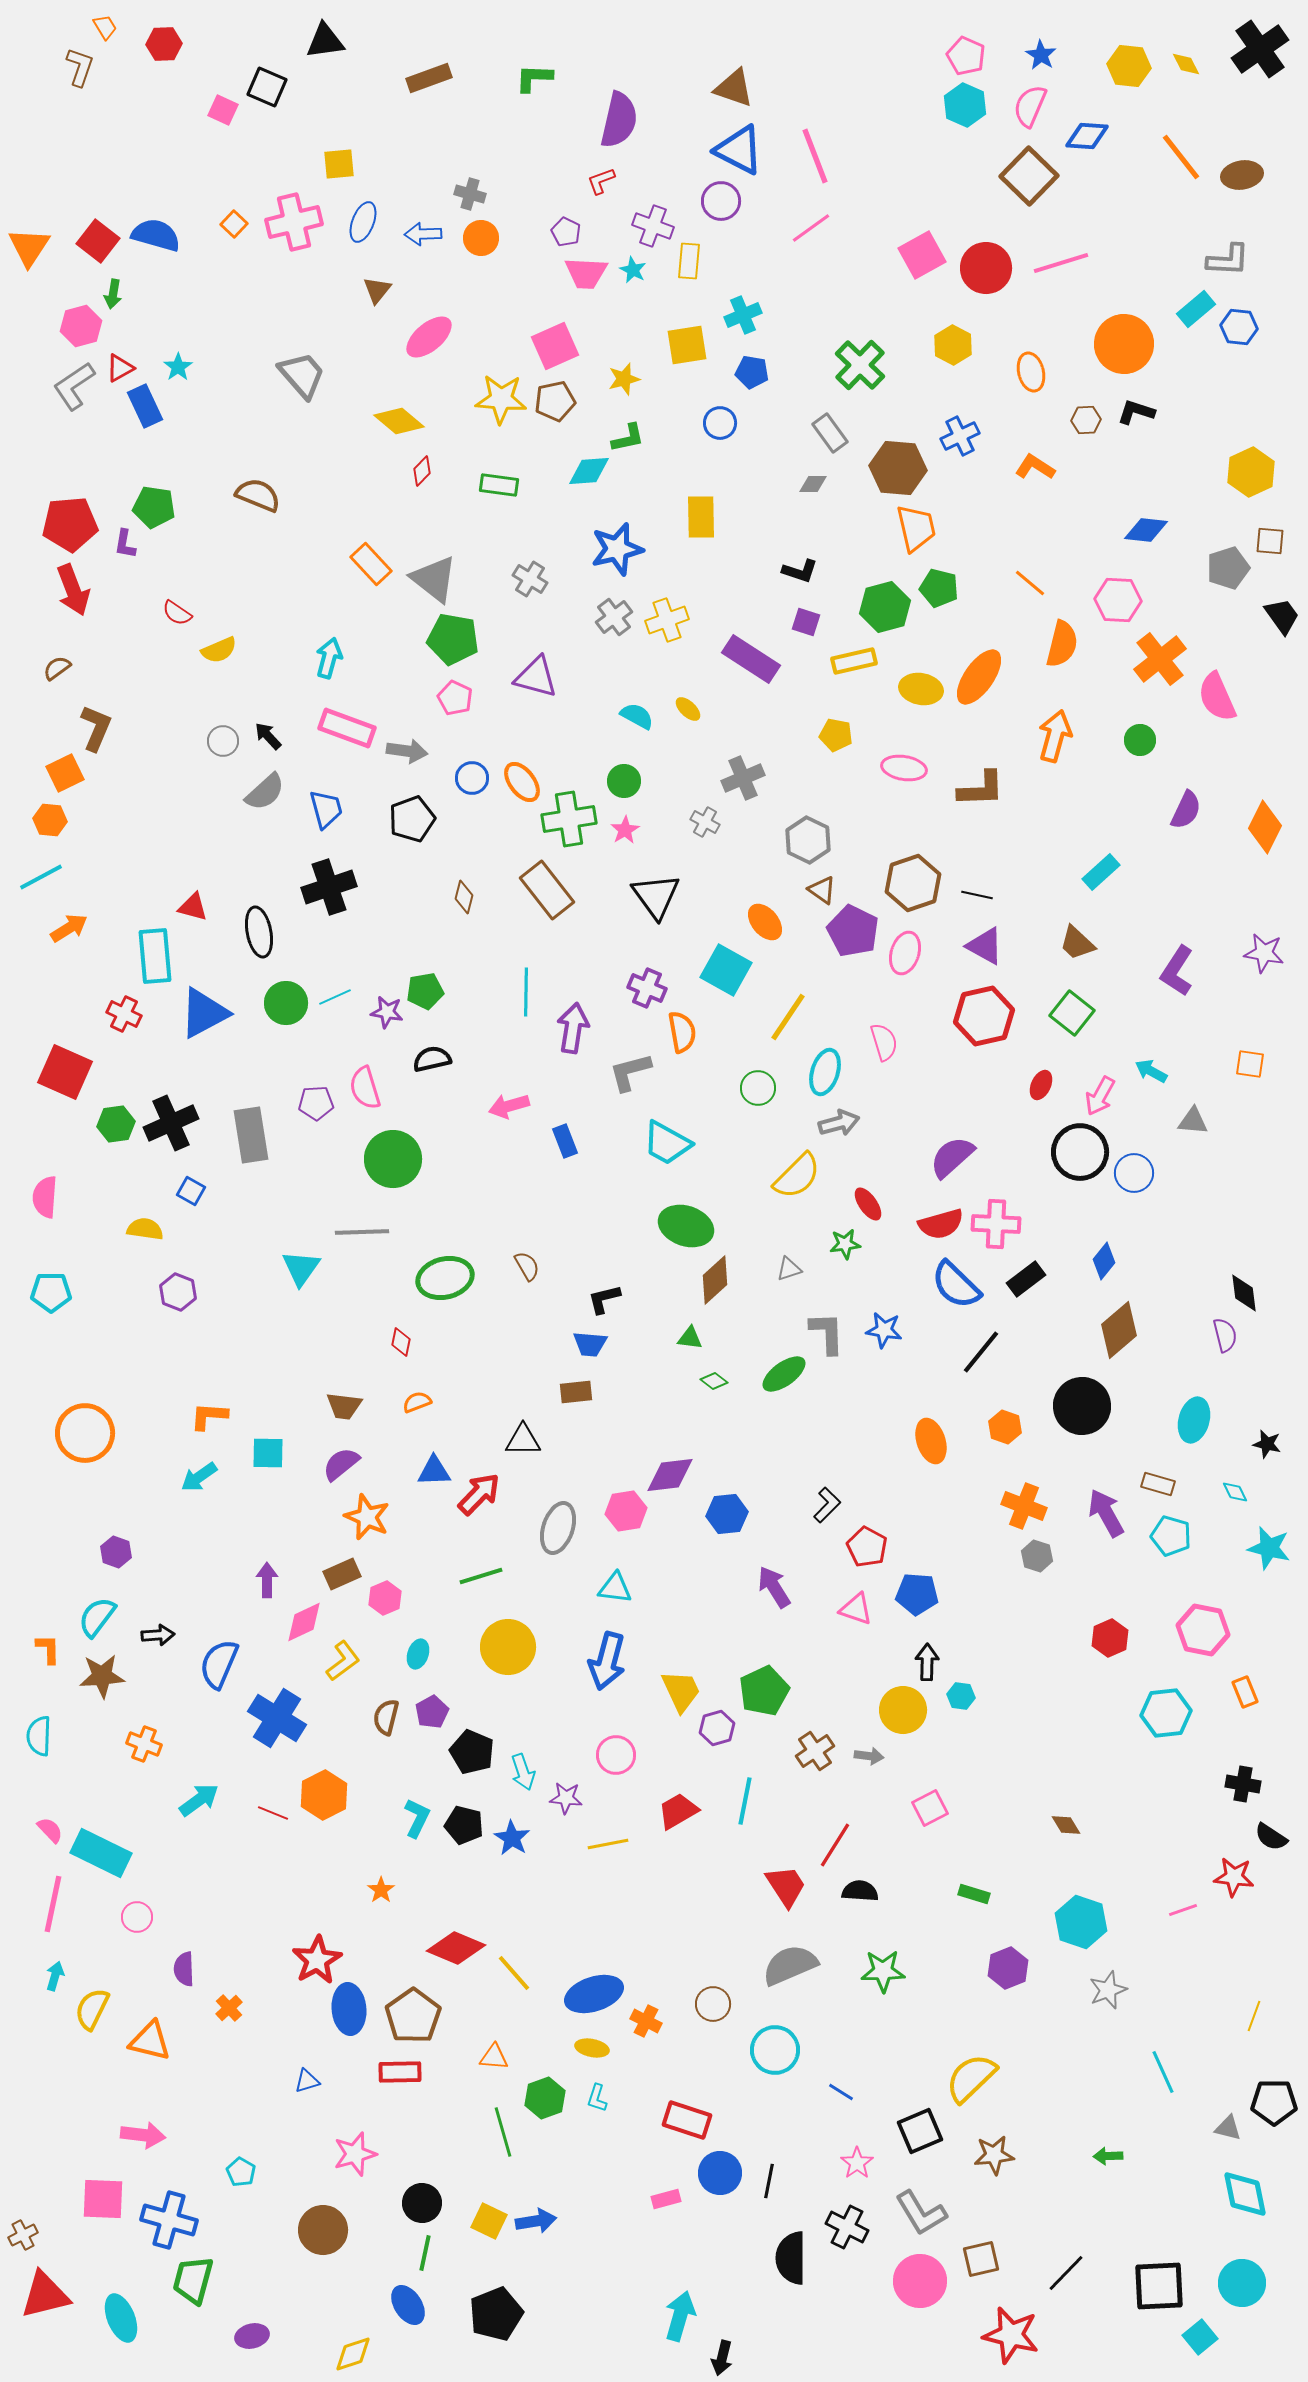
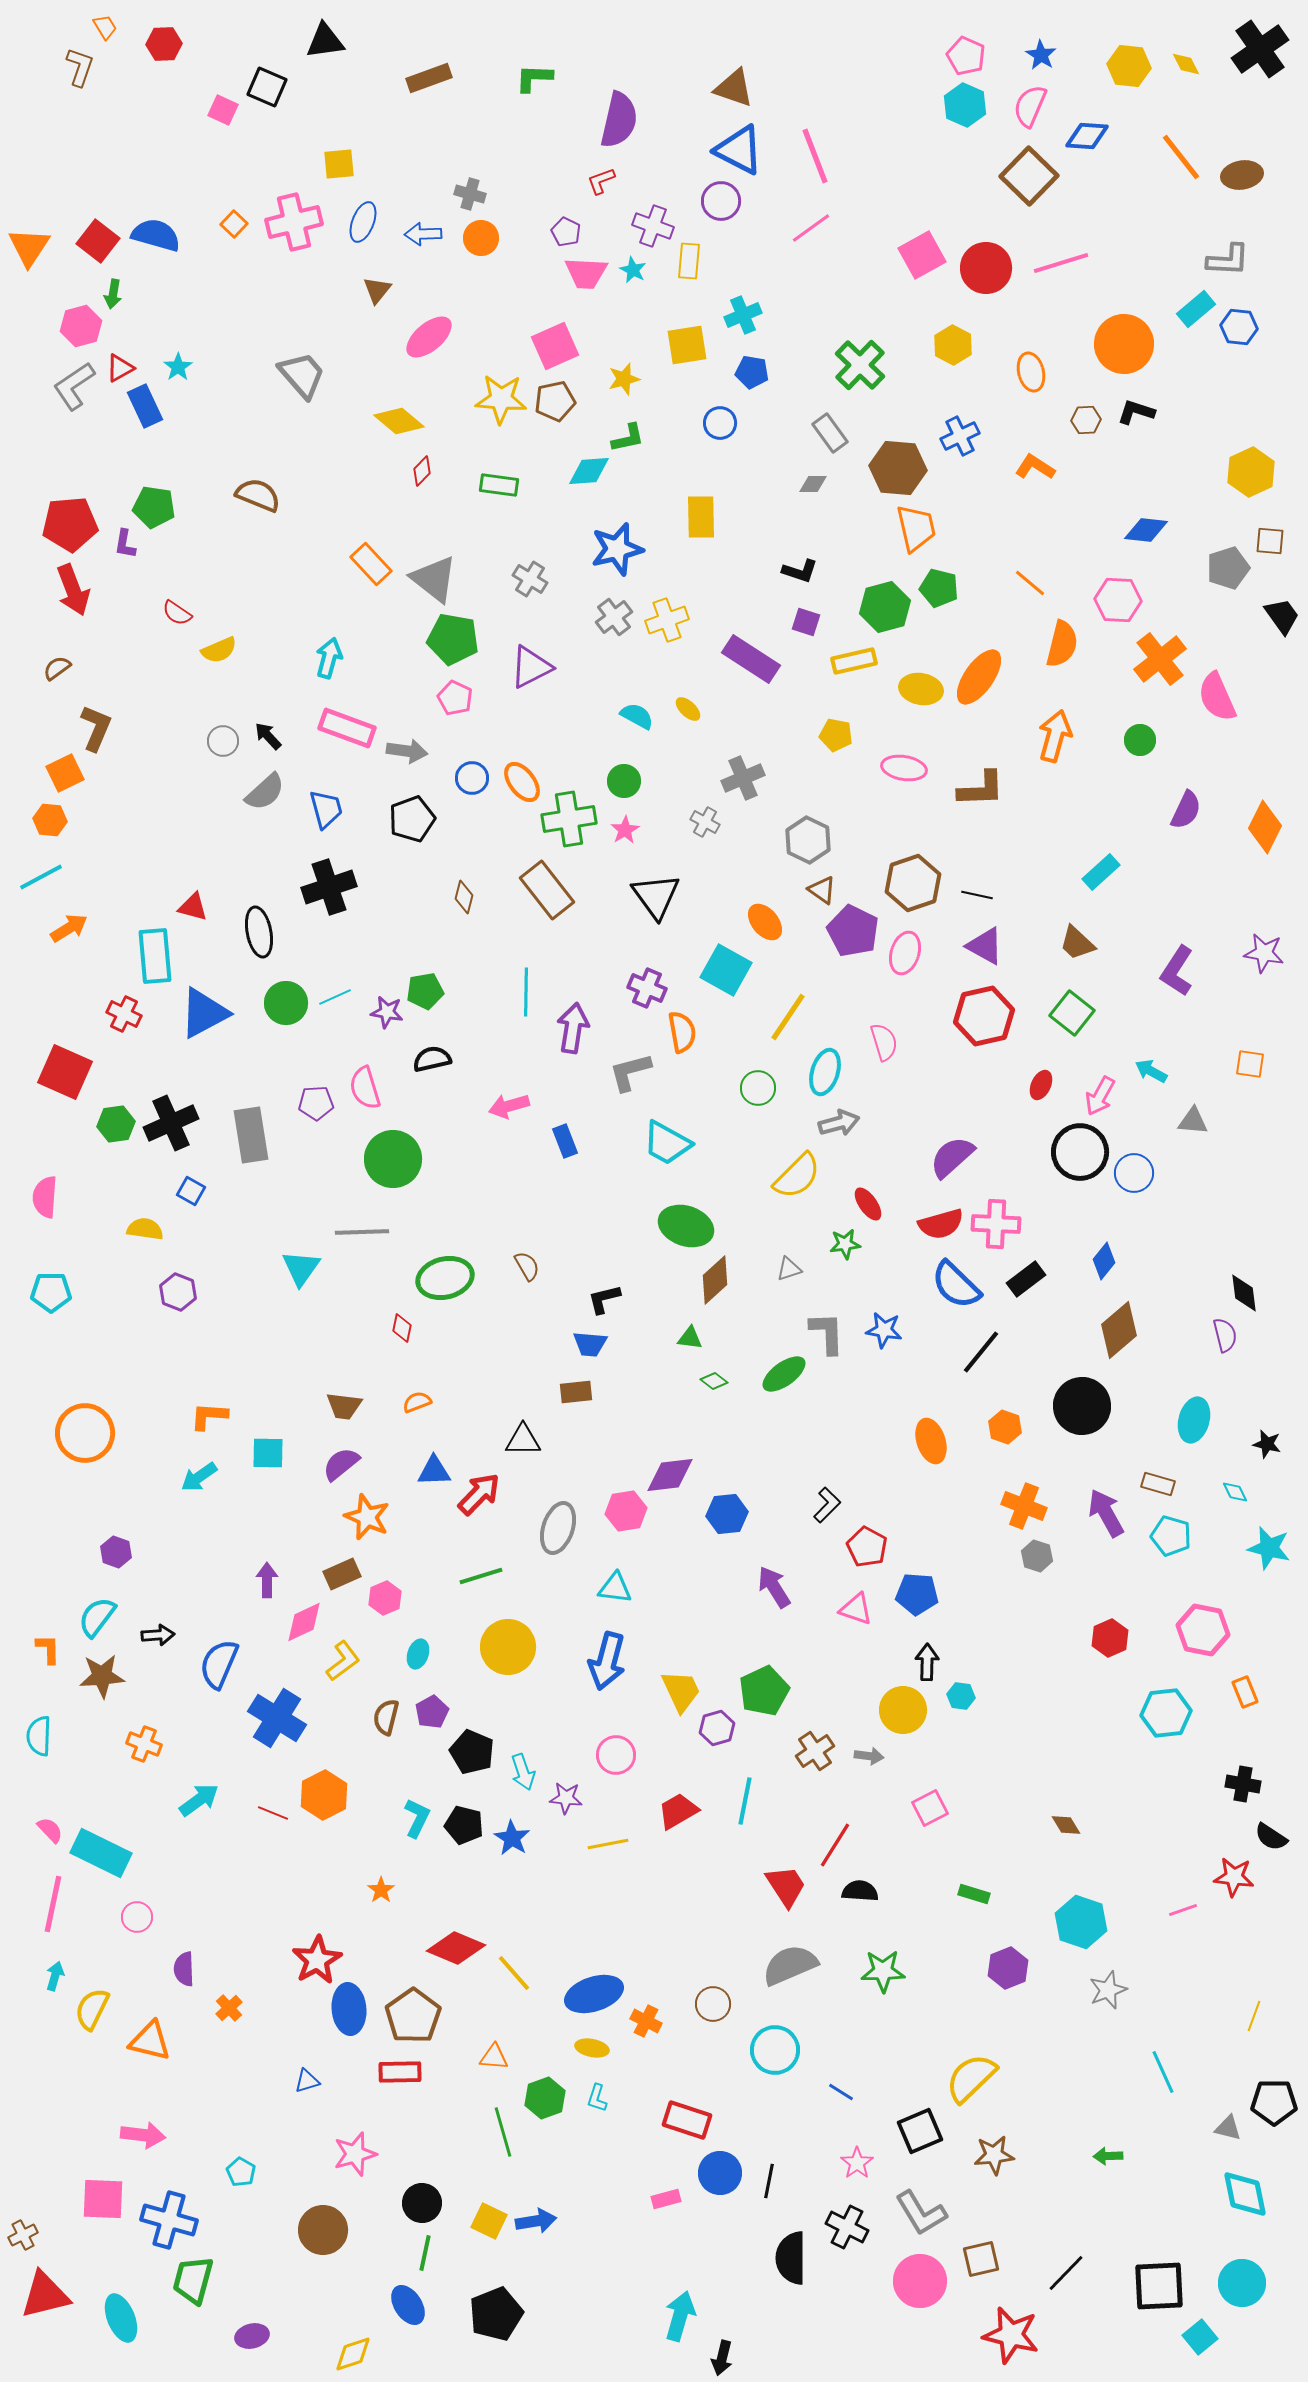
purple triangle at (536, 677): moved 5 px left, 10 px up; rotated 42 degrees counterclockwise
red diamond at (401, 1342): moved 1 px right, 14 px up
